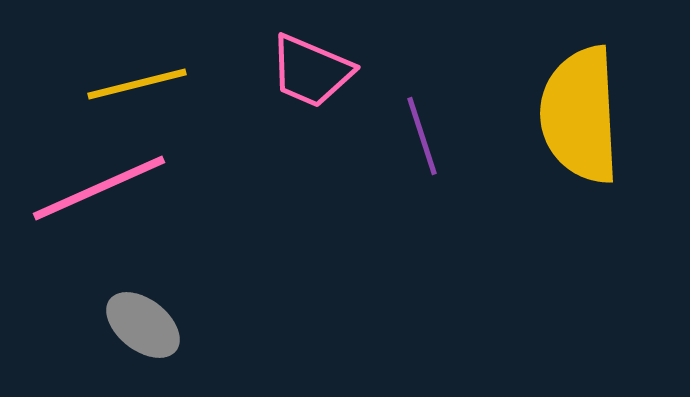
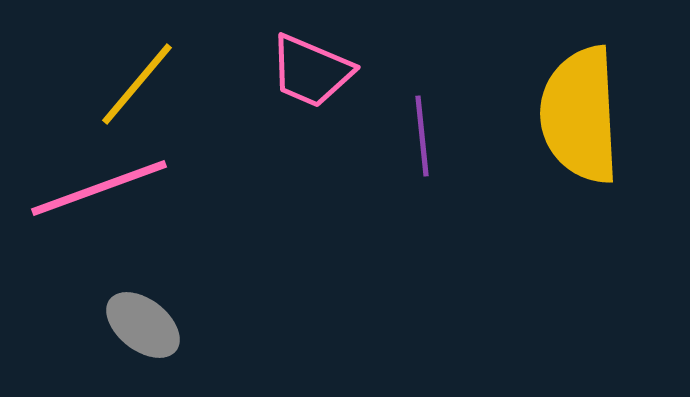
yellow line: rotated 36 degrees counterclockwise
purple line: rotated 12 degrees clockwise
pink line: rotated 4 degrees clockwise
